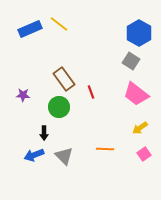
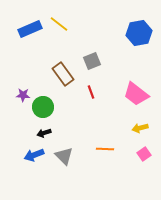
blue hexagon: rotated 20 degrees clockwise
gray square: moved 39 px left; rotated 36 degrees clockwise
brown rectangle: moved 1 px left, 5 px up
green circle: moved 16 px left
yellow arrow: rotated 21 degrees clockwise
black arrow: rotated 72 degrees clockwise
